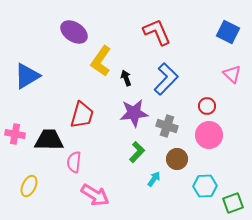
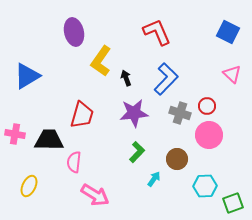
purple ellipse: rotated 44 degrees clockwise
gray cross: moved 13 px right, 13 px up
